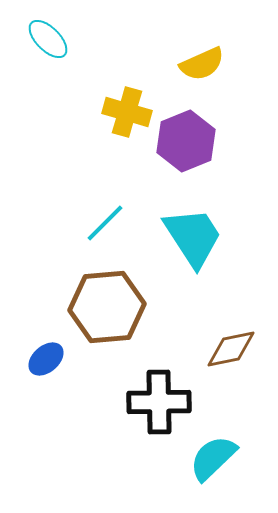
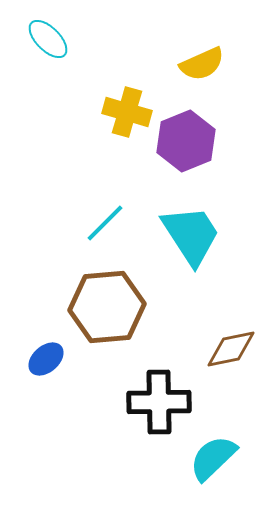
cyan trapezoid: moved 2 px left, 2 px up
